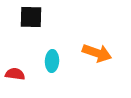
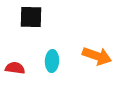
orange arrow: moved 3 px down
red semicircle: moved 6 px up
